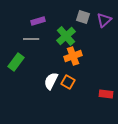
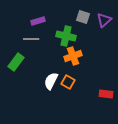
green cross: rotated 36 degrees counterclockwise
